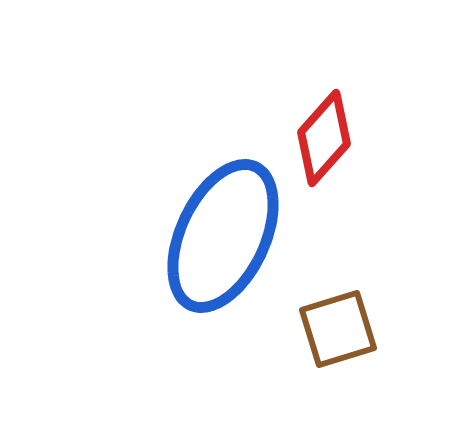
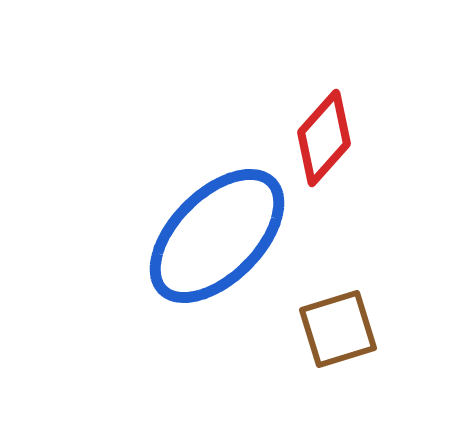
blue ellipse: moved 6 px left; rotated 20 degrees clockwise
